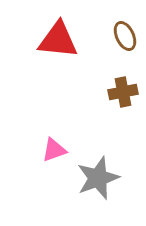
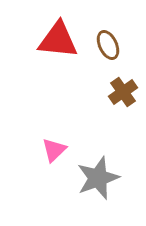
brown ellipse: moved 17 px left, 9 px down
brown cross: rotated 24 degrees counterclockwise
pink triangle: rotated 24 degrees counterclockwise
